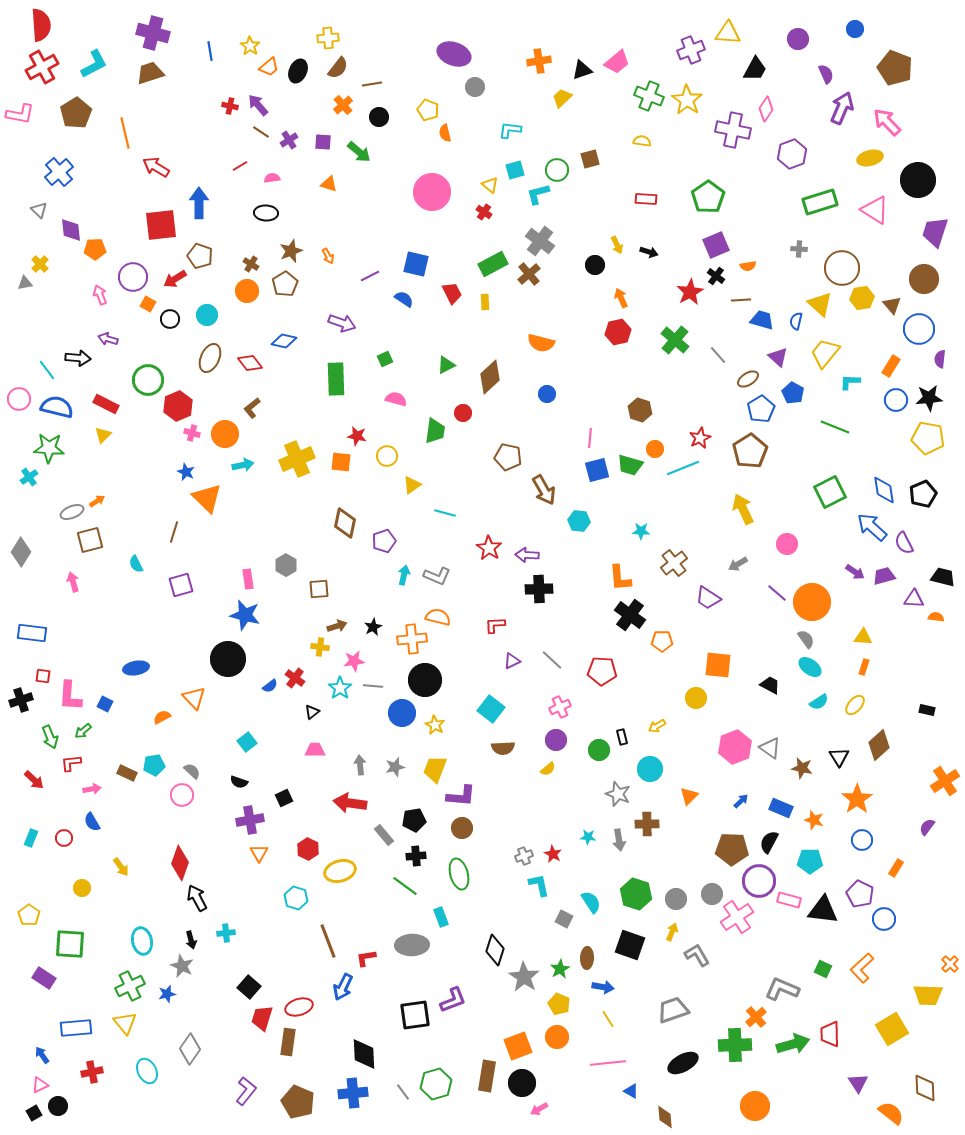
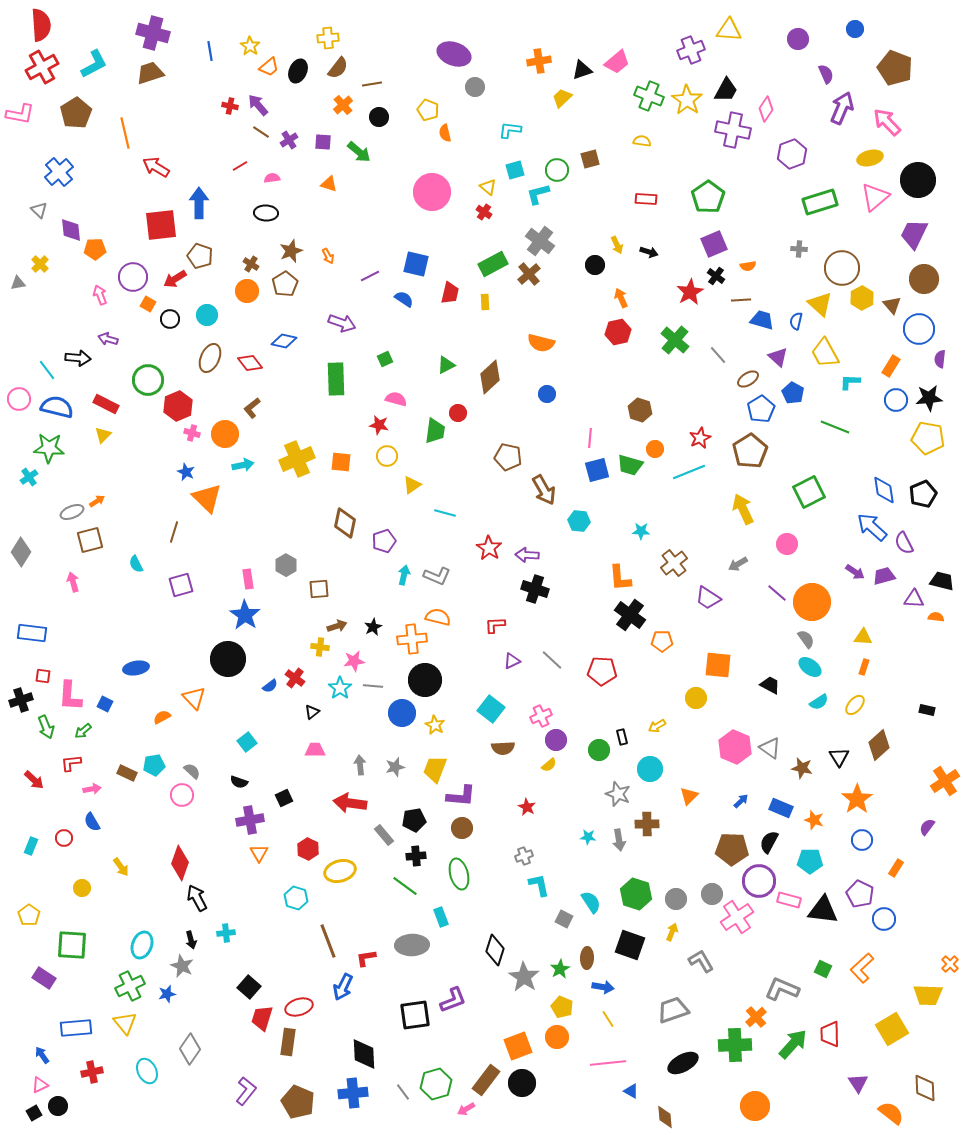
yellow triangle at (728, 33): moved 1 px right, 3 px up
black trapezoid at (755, 69): moved 29 px left, 21 px down
yellow triangle at (490, 185): moved 2 px left, 2 px down
pink triangle at (875, 210): moved 13 px up; rotated 48 degrees clockwise
purple trapezoid at (935, 232): moved 21 px left, 2 px down; rotated 8 degrees clockwise
purple square at (716, 245): moved 2 px left, 1 px up
gray triangle at (25, 283): moved 7 px left
red trapezoid at (452, 293): moved 2 px left; rotated 40 degrees clockwise
yellow hexagon at (862, 298): rotated 20 degrees counterclockwise
yellow trapezoid at (825, 353): rotated 68 degrees counterclockwise
red circle at (463, 413): moved 5 px left
red star at (357, 436): moved 22 px right, 11 px up
cyan line at (683, 468): moved 6 px right, 4 px down
green square at (830, 492): moved 21 px left
black trapezoid at (943, 577): moved 1 px left, 4 px down
black cross at (539, 589): moved 4 px left; rotated 20 degrees clockwise
blue star at (245, 615): rotated 20 degrees clockwise
pink cross at (560, 707): moved 19 px left, 9 px down
green arrow at (50, 737): moved 4 px left, 10 px up
pink hexagon at (735, 747): rotated 16 degrees counterclockwise
yellow semicircle at (548, 769): moved 1 px right, 4 px up
cyan rectangle at (31, 838): moved 8 px down
red star at (553, 854): moved 26 px left, 47 px up
cyan ellipse at (142, 941): moved 4 px down; rotated 32 degrees clockwise
green square at (70, 944): moved 2 px right, 1 px down
gray L-shape at (697, 955): moved 4 px right, 6 px down
yellow pentagon at (559, 1004): moved 3 px right, 3 px down
green arrow at (793, 1044): rotated 32 degrees counterclockwise
brown rectangle at (487, 1076): moved 1 px left, 4 px down; rotated 28 degrees clockwise
pink arrow at (539, 1109): moved 73 px left
